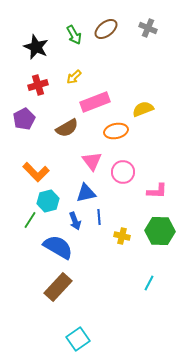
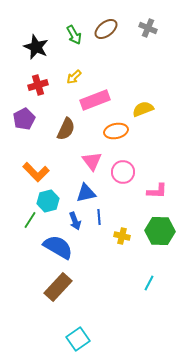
pink rectangle: moved 2 px up
brown semicircle: moved 1 px left, 1 px down; rotated 35 degrees counterclockwise
